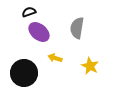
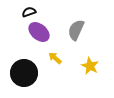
gray semicircle: moved 1 px left, 2 px down; rotated 15 degrees clockwise
yellow arrow: rotated 24 degrees clockwise
